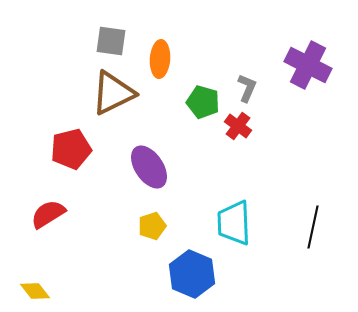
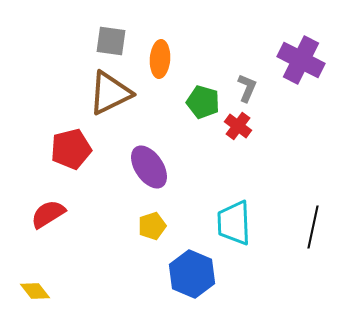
purple cross: moved 7 px left, 5 px up
brown triangle: moved 3 px left
